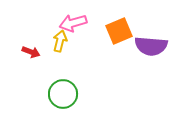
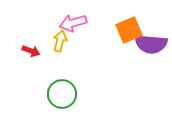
orange square: moved 10 px right, 1 px up
purple semicircle: moved 2 px up
red arrow: moved 1 px up
green circle: moved 1 px left
